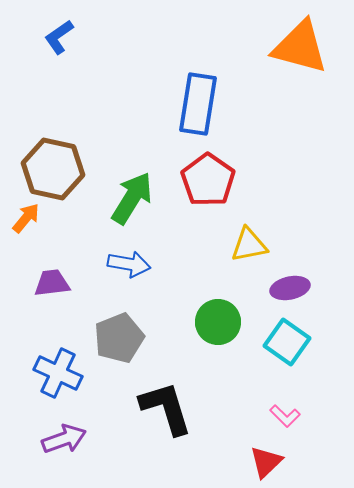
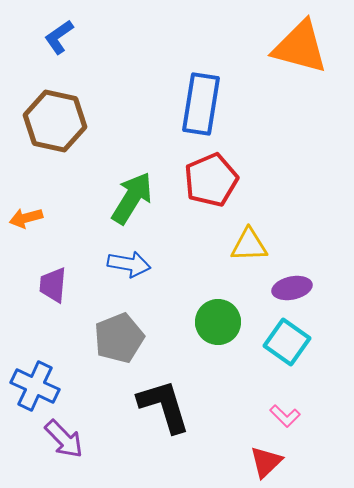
blue rectangle: moved 3 px right
brown hexagon: moved 2 px right, 48 px up
red pentagon: moved 3 px right; rotated 14 degrees clockwise
orange arrow: rotated 144 degrees counterclockwise
yellow triangle: rotated 9 degrees clockwise
purple trapezoid: moved 1 px right, 2 px down; rotated 78 degrees counterclockwise
purple ellipse: moved 2 px right
blue cross: moved 23 px left, 13 px down
black L-shape: moved 2 px left, 2 px up
purple arrow: rotated 66 degrees clockwise
